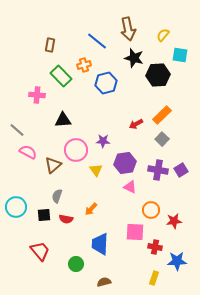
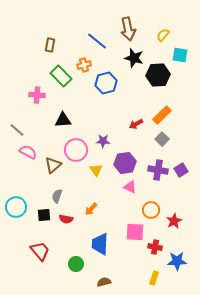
red star: rotated 21 degrees counterclockwise
